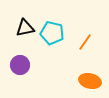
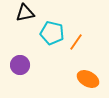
black triangle: moved 15 px up
orange line: moved 9 px left
orange ellipse: moved 2 px left, 2 px up; rotated 15 degrees clockwise
